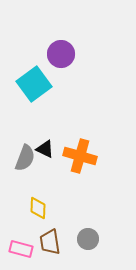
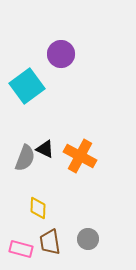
cyan square: moved 7 px left, 2 px down
orange cross: rotated 12 degrees clockwise
